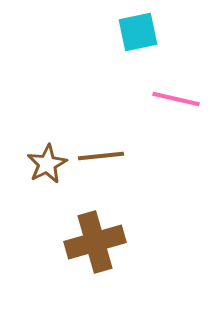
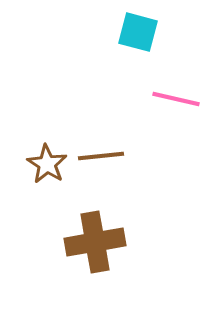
cyan square: rotated 27 degrees clockwise
brown star: rotated 12 degrees counterclockwise
brown cross: rotated 6 degrees clockwise
